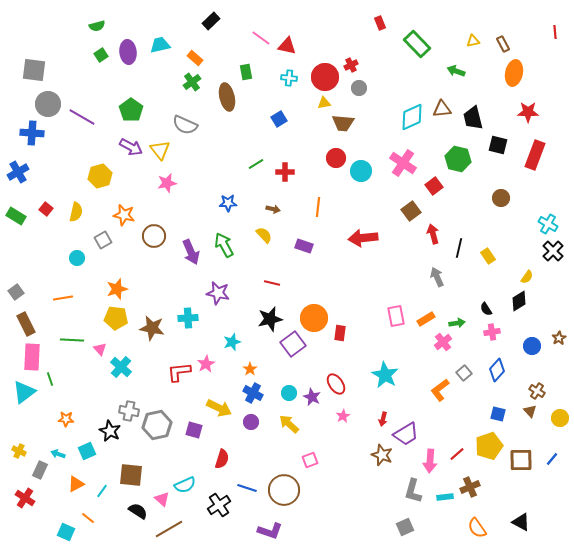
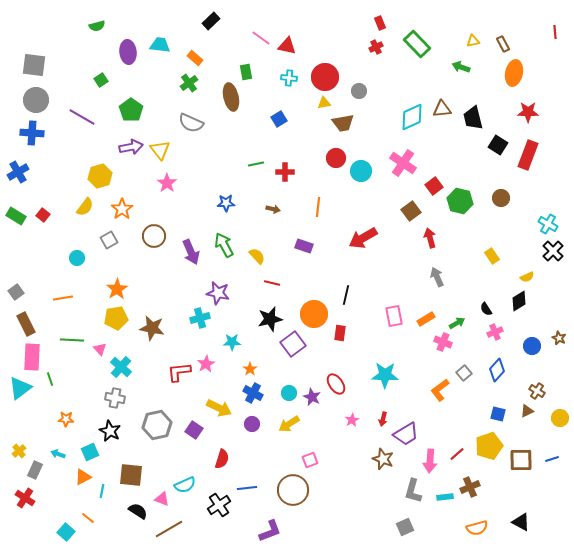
cyan trapezoid at (160, 45): rotated 20 degrees clockwise
green square at (101, 55): moved 25 px down
red cross at (351, 65): moved 25 px right, 18 px up
gray square at (34, 70): moved 5 px up
green arrow at (456, 71): moved 5 px right, 4 px up
green cross at (192, 82): moved 3 px left, 1 px down
gray circle at (359, 88): moved 3 px down
brown ellipse at (227, 97): moved 4 px right
gray circle at (48, 104): moved 12 px left, 4 px up
brown trapezoid at (343, 123): rotated 15 degrees counterclockwise
gray semicircle at (185, 125): moved 6 px right, 2 px up
black square at (498, 145): rotated 18 degrees clockwise
purple arrow at (131, 147): rotated 40 degrees counterclockwise
red rectangle at (535, 155): moved 7 px left
green hexagon at (458, 159): moved 2 px right, 42 px down
green line at (256, 164): rotated 21 degrees clockwise
pink star at (167, 183): rotated 24 degrees counterclockwise
blue star at (228, 203): moved 2 px left
red square at (46, 209): moved 3 px left, 6 px down
yellow semicircle at (76, 212): moved 9 px right, 5 px up; rotated 24 degrees clockwise
orange star at (124, 215): moved 2 px left, 6 px up; rotated 25 degrees clockwise
red arrow at (433, 234): moved 3 px left, 4 px down
yellow semicircle at (264, 235): moved 7 px left, 21 px down
red arrow at (363, 238): rotated 24 degrees counterclockwise
gray square at (103, 240): moved 6 px right
black line at (459, 248): moved 113 px left, 47 px down
yellow rectangle at (488, 256): moved 4 px right
yellow semicircle at (527, 277): rotated 32 degrees clockwise
orange star at (117, 289): rotated 15 degrees counterclockwise
pink rectangle at (396, 316): moved 2 px left
yellow pentagon at (116, 318): rotated 15 degrees counterclockwise
cyan cross at (188, 318): moved 12 px right; rotated 12 degrees counterclockwise
orange circle at (314, 318): moved 4 px up
green arrow at (457, 323): rotated 21 degrees counterclockwise
pink cross at (492, 332): moved 3 px right; rotated 14 degrees counterclockwise
brown star at (559, 338): rotated 16 degrees counterclockwise
cyan star at (232, 342): rotated 18 degrees clockwise
pink cross at (443, 342): rotated 30 degrees counterclockwise
cyan star at (385, 375): rotated 28 degrees counterclockwise
cyan triangle at (24, 392): moved 4 px left, 4 px up
gray cross at (129, 411): moved 14 px left, 13 px up
brown triangle at (530, 411): moved 3 px left; rotated 48 degrees clockwise
pink star at (343, 416): moved 9 px right, 4 px down
purple circle at (251, 422): moved 1 px right, 2 px down
yellow arrow at (289, 424): rotated 75 degrees counterclockwise
purple square at (194, 430): rotated 18 degrees clockwise
yellow cross at (19, 451): rotated 24 degrees clockwise
cyan square at (87, 451): moved 3 px right, 1 px down
brown star at (382, 455): moved 1 px right, 4 px down
blue line at (552, 459): rotated 32 degrees clockwise
gray rectangle at (40, 470): moved 5 px left
orange triangle at (76, 484): moved 7 px right, 7 px up
blue line at (247, 488): rotated 24 degrees counterclockwise
brown circle at (284, 490): moved 9 px right
cyan line at (102, 491): rotated 24 degrees counterclockwise
pink triangle at (162, 499): rotated 21 degrees counterclockwise
orange semicircle at (477, 528): rotated 70 degrees counterclockwise
purple L-shape at (270, 531): rotated 40 degrees counterclockwise
cyan square at (66, 532): rotated 18 degrees clockwise
